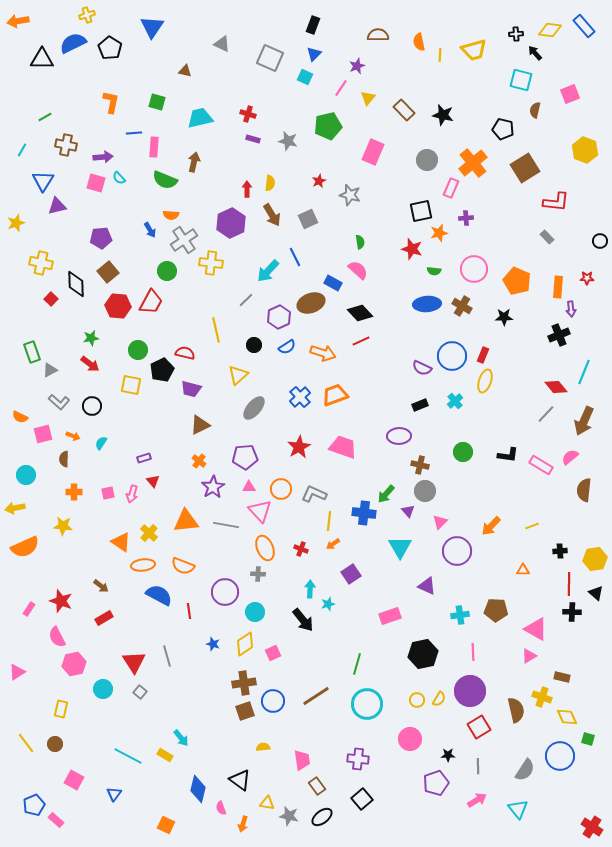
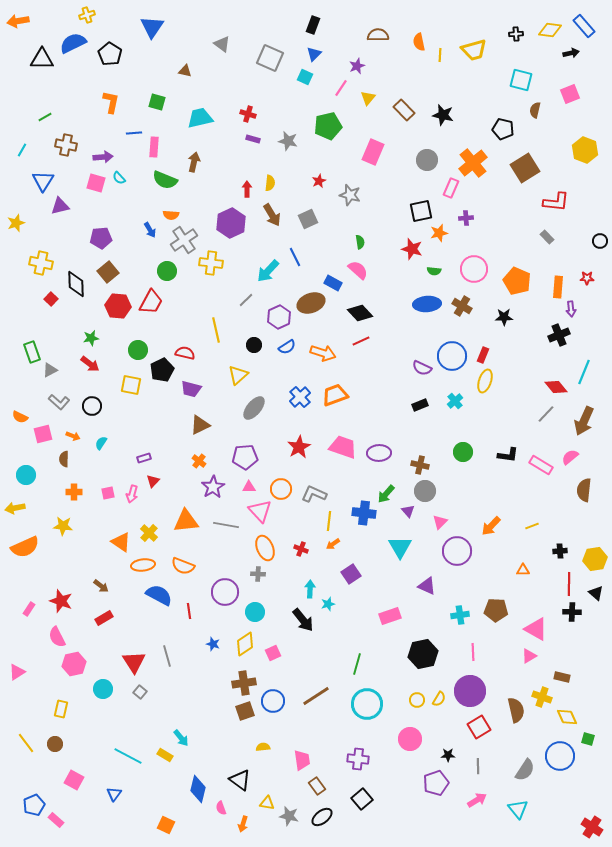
gray triangle at (222, 44): rotated 12 degrees clockwise
black pentagon at (110, 48): moved 6 px down
black arrow at (535, 53): moved 36 px right; rotated 119 degrees clockwise
purple triangle at (57, 206): moved 3 px right
purple ellipse at (399, 436): moved 20 px left, 17 px down
red triangle at (153, 481): rotated 24 degrees clockwise
